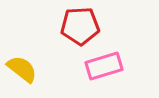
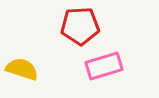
yellow semicircle: rotated 20 degrees counterclockwise
